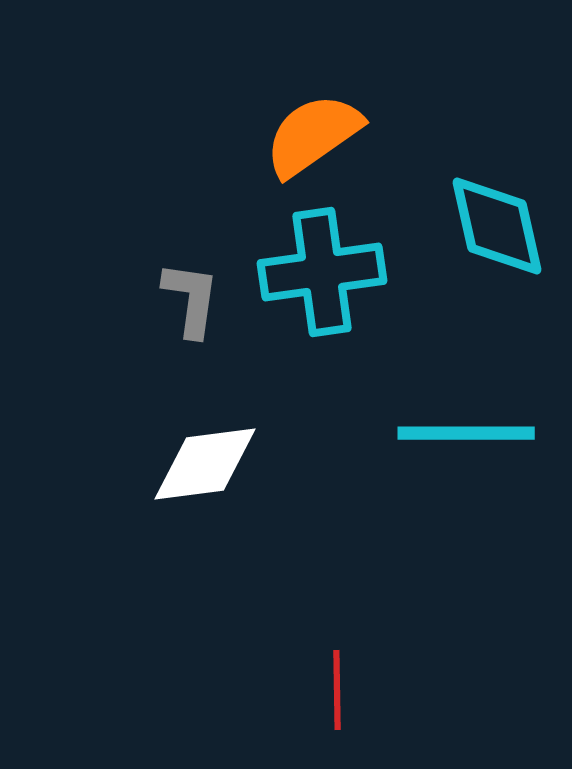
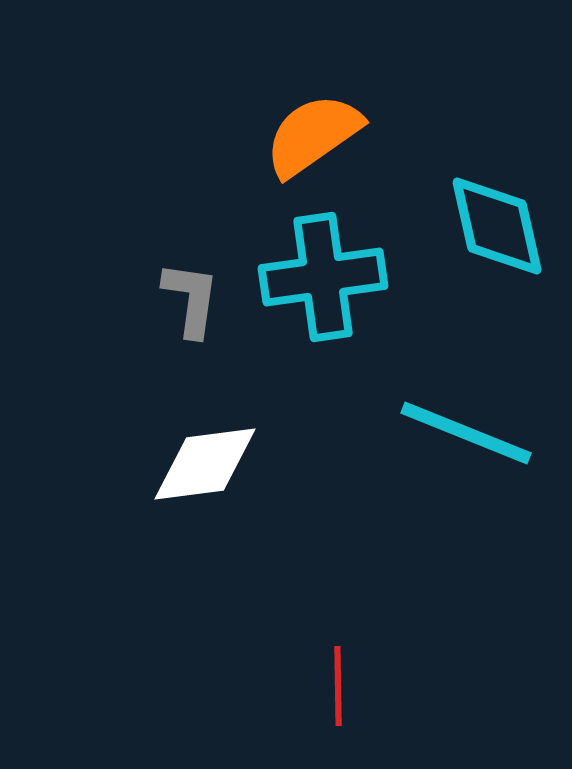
cyan cross: moved 1 px right, 5 px down
cyan line: rotated 22 degrees clockwise
red line: moved 1 px right, 4 px up
